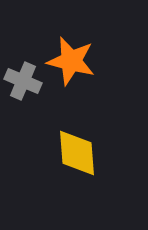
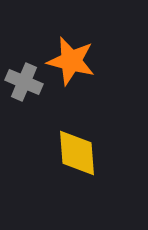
gray cross: moved 1 px right, 1 px down
